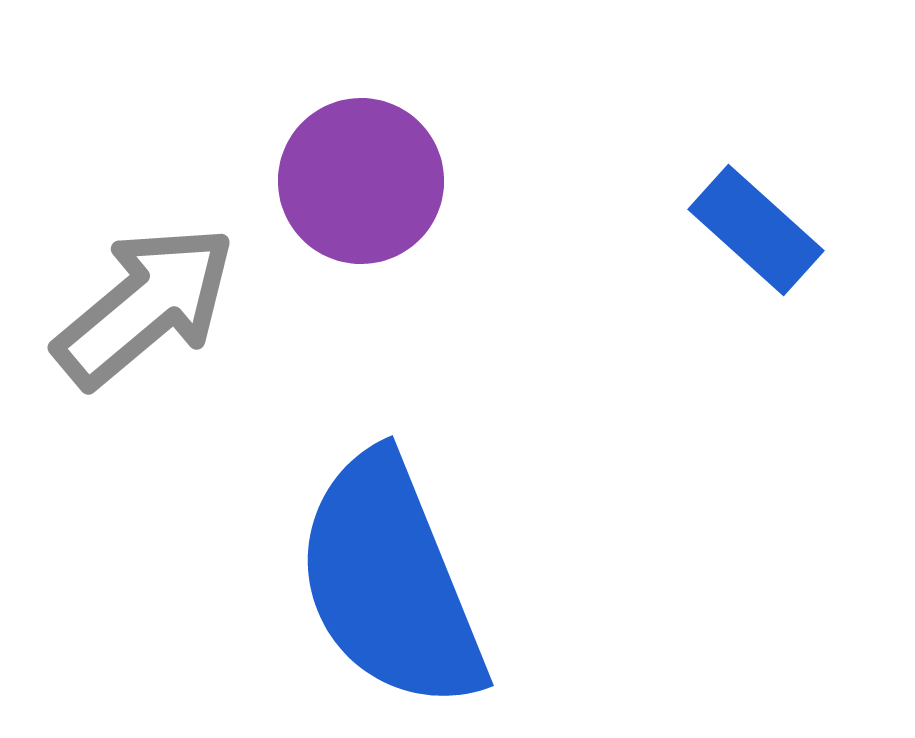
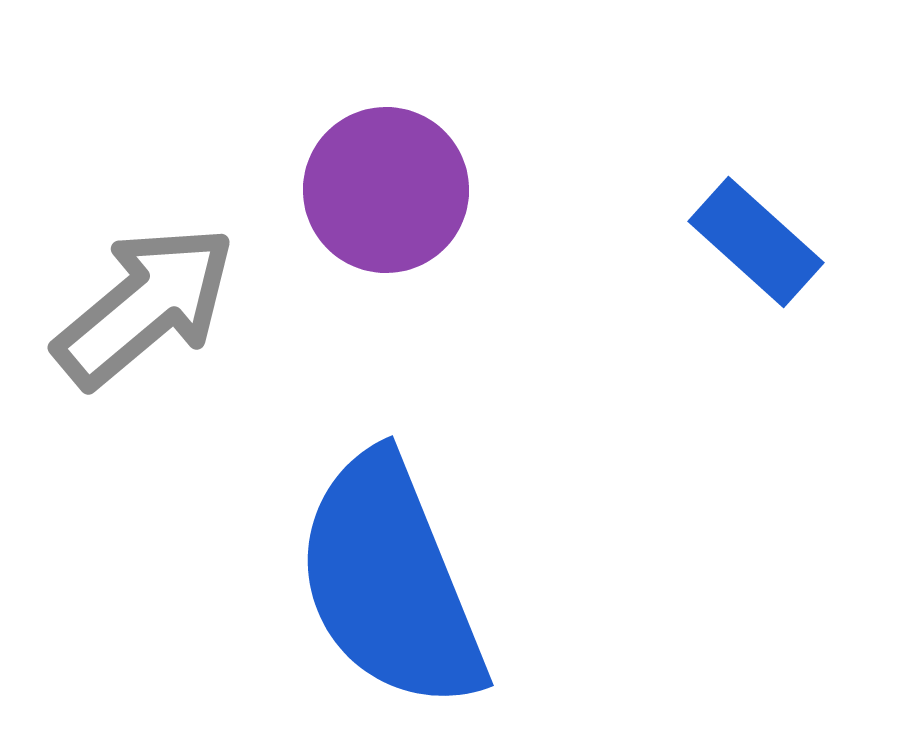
purple circle: moved 25 px right, 9 px down
blue rectangle: moved 12 px down
